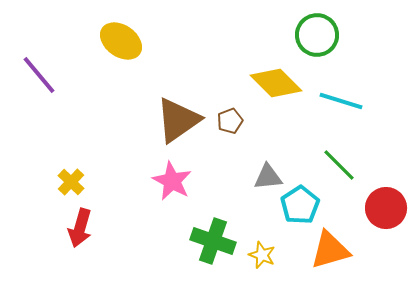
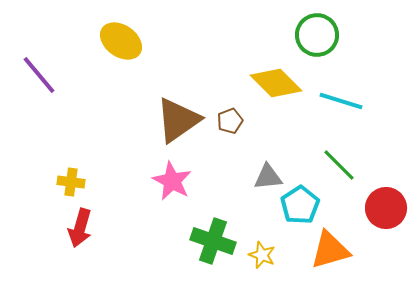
yellow cross: rotated 36 degrees counterclockwise
